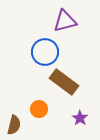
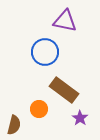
purple triangle: rotated 25 degrees clockwise
brown rectangle: moved 8 px down
